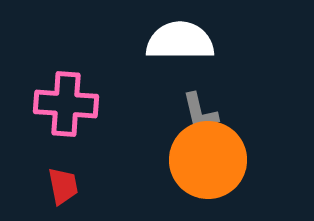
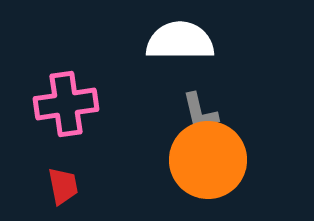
pink cross: rotated 12 degrees counterclockwise
